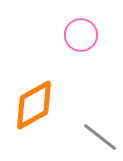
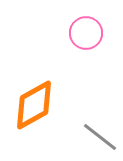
pink circle: moved 5 px right, 2 px up
